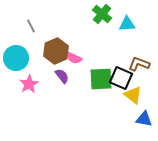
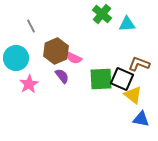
black square: moved 1 px right, 1 px down
blue triangle: moved 3 px left
